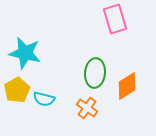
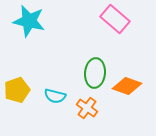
pink rectangle: rotated 32 degrees counterclockwise
cyan star: moved 4 px right, 32 px up
orange diamond: rotated 52 degrees clockwise
yellow pentagon: rotated 10 degrees clockwise
cyan semicircle: moved 11 px right, 3 px up
